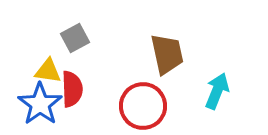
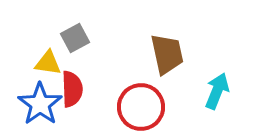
yellow triangle: moved 8 px up
red circle: moved 2 px left, 1 px down
